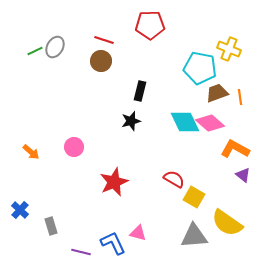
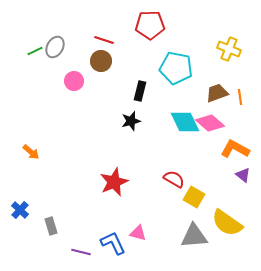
cyan pentagon: moved 24 px left
pink circle: moved 66 px up
